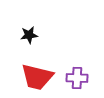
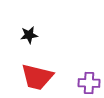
purple cross: moved 12 px right, 5 px down
